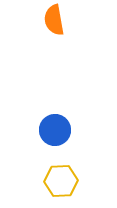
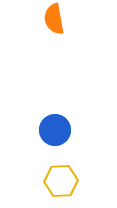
orange semicircle: moved 1 px up
